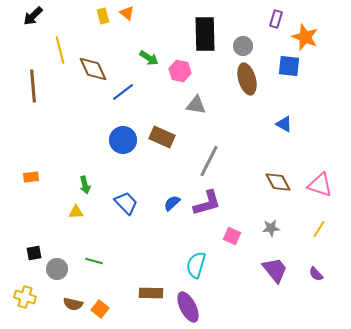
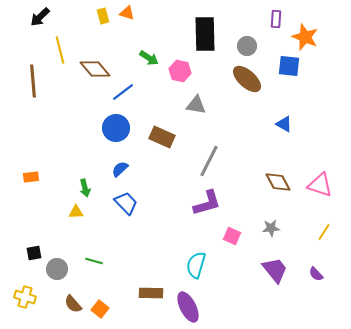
orange triangle at (127, 13): rotated 21 degrees counterclockwise
black arrow at (33, 16): moved 7 px right, 1 px down
purple rectangle at (276, 19): rotated 12 degrees counterclockwise
gray circle at (243, 46): moved 4 px right
brown diamond at (93, 69): moved 2 px right; rotated 16 degrees counterclockwise
brown ellipse at (247, 79): rotated 32 degrees counterclockwise
brown line at (33, 86): moved 5 px up
blue circle at (123, 140): moved 7 px left, 12 px up
green arrow at (85, 185): moved 3 px down
blue semicircle at (172, 203): moved 52 px left, 34 px up
yellow line at (319, 229): moved 5 px right, 3 px down
brown semicircle at (73, 304): rotated 36 degrees clockwise
